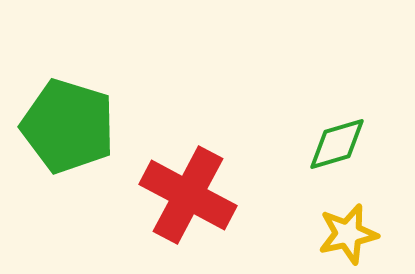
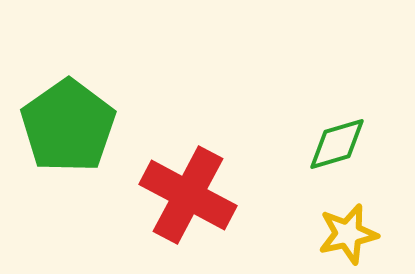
green pentagon: rotated 20 degrees clockwise
